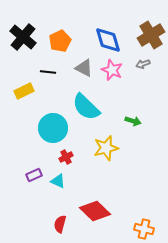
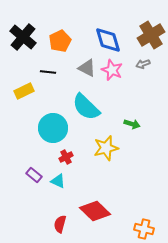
gray triangle: moved 3 px right
green arrow: moved 1 px left, 3 px down
purple rectangle: rotated 63 degrees clockwise
